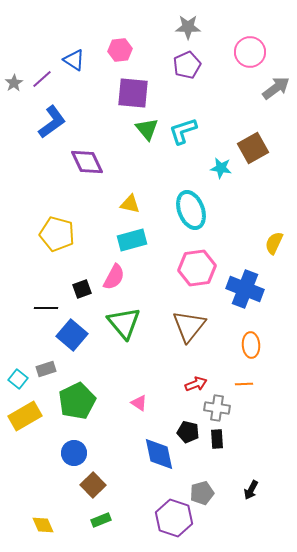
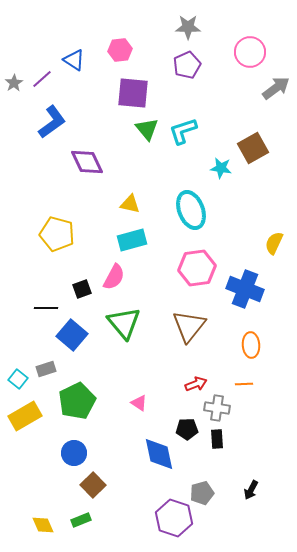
black pentagon at (188, 432): moved 1 px left, 3 px up; rotated 15 degrees counterclockwise
green rectangle at (101, 520): moved 20 px left
